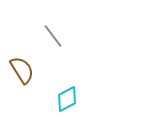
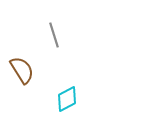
gray line: moved 1 px right, 1 px up; rotated 20 degrees clockwise
